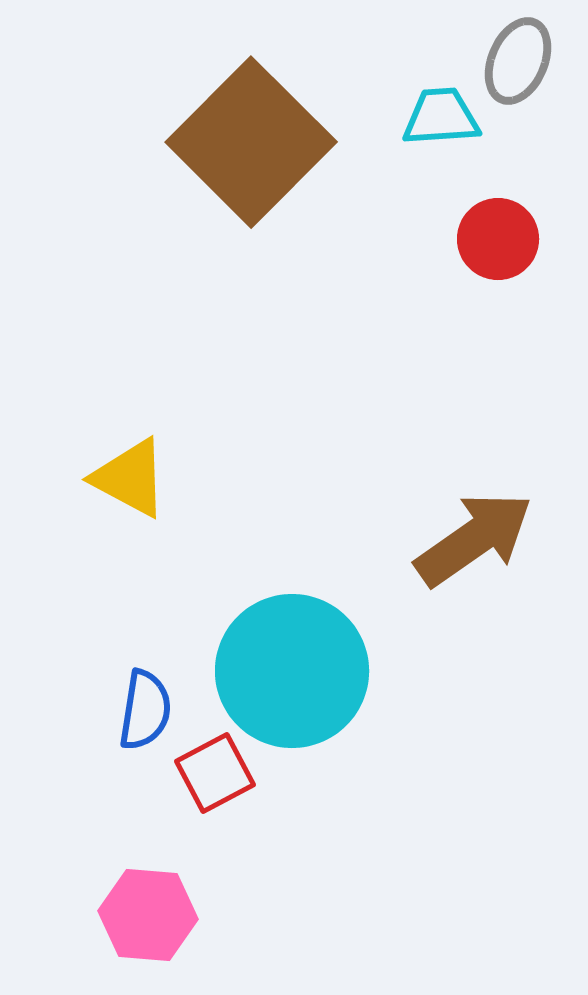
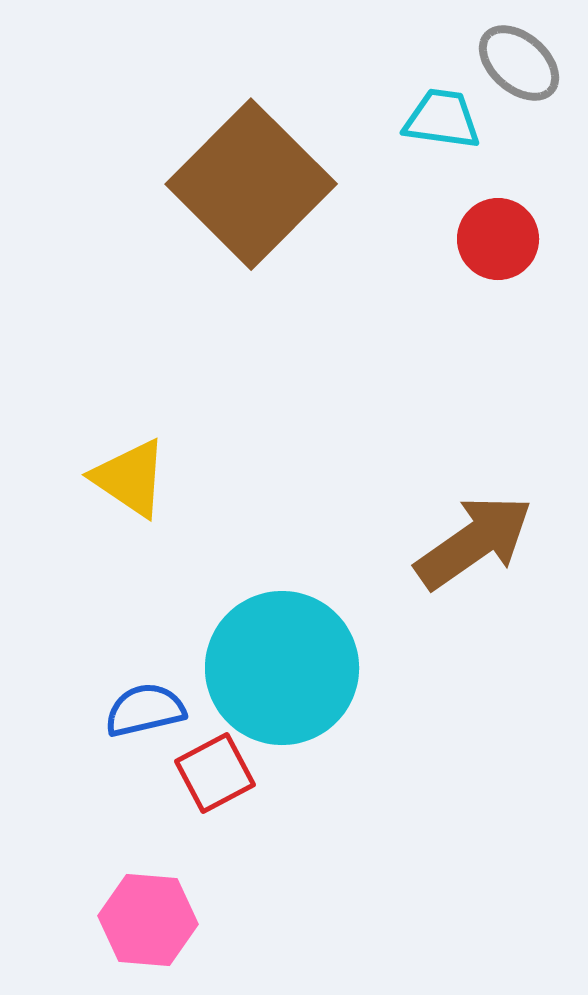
gray ellipse: moved 1 px right, 2 px down; rotated 72 degrees counterclockwise
cyan trapezoid: moved 1 px right, 2 px down; rotated 12 degrees clockwise
brown square: moved 42 px down
yellow triangle: rotated 6 degrees clockwise
brown arrow: moved 3 px down
cyan circle: moved 10 px left, 3 px up
blue semicircle: rotated 112 degrees counterclockwise
pink hexagon: moved 5 px down
